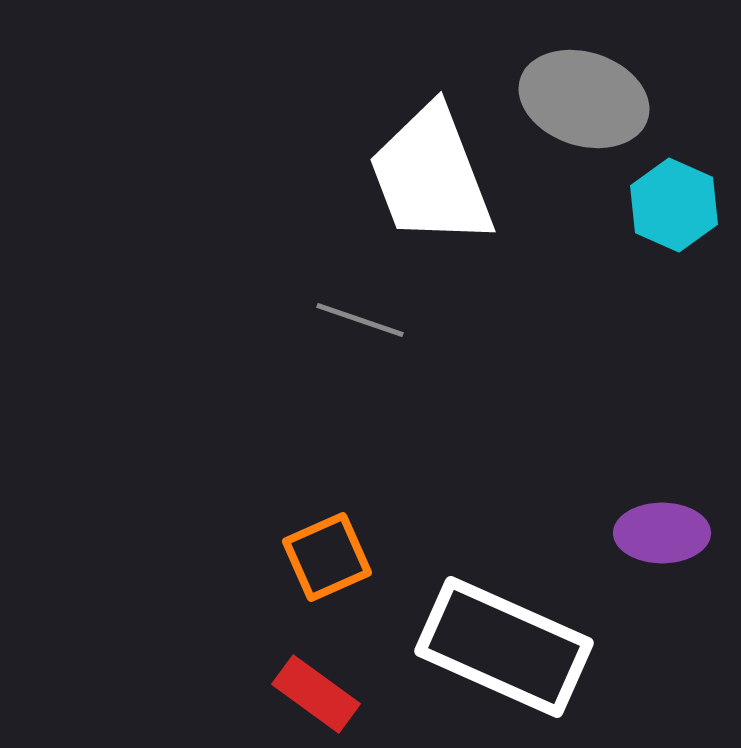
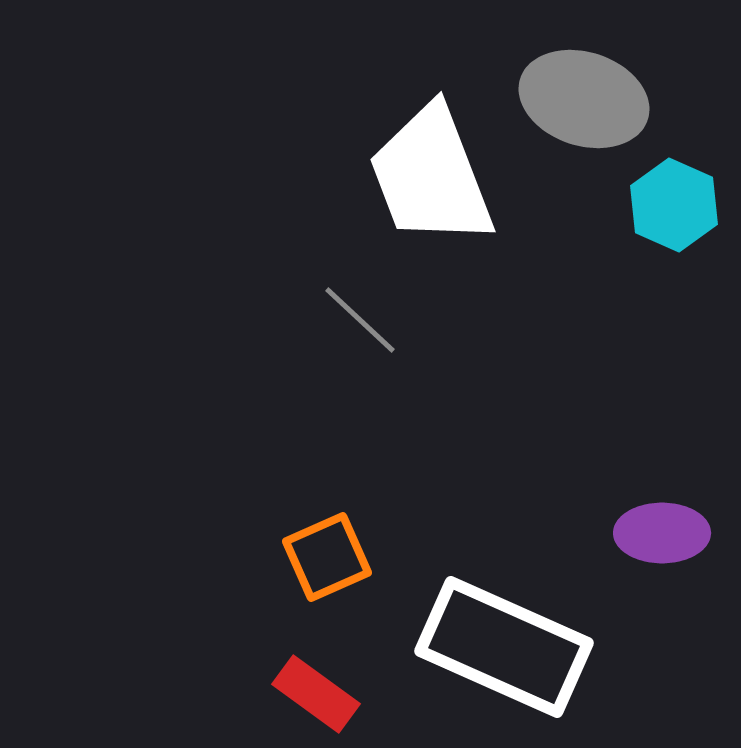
gray line: rotated 24 degrees clockwise
